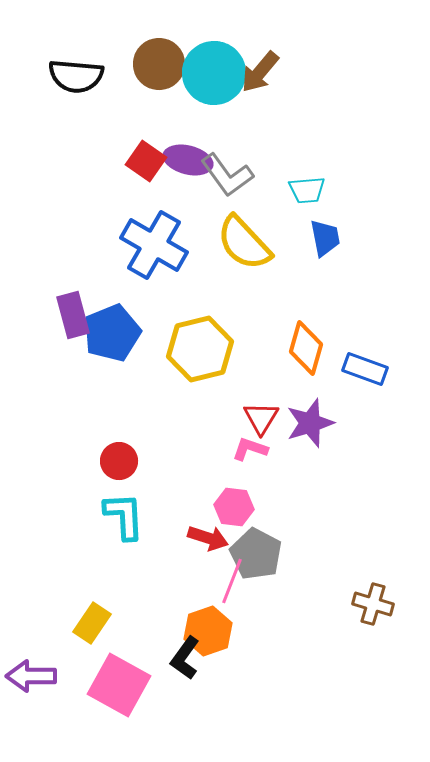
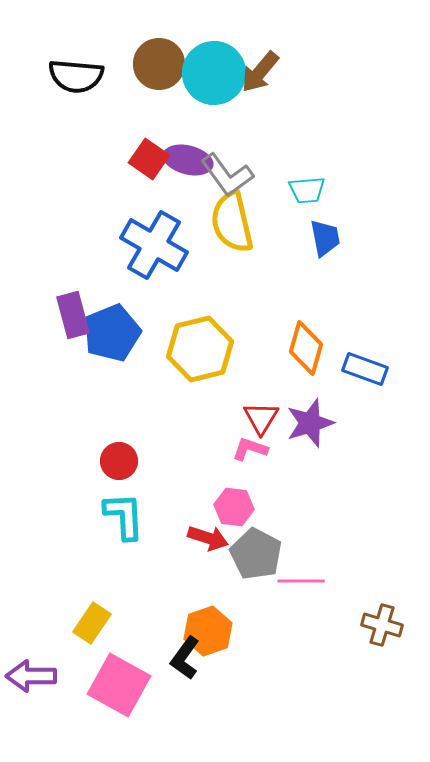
red square: moved 3 px right, 2 px up
yellow semicircle: moved 12 px left, 21 px up; rotated 30 degrees clockwise
pink line: moved 69 px right; rotated 69 degrees clockwise
brown cross: moved 9 px right, 21 px down
